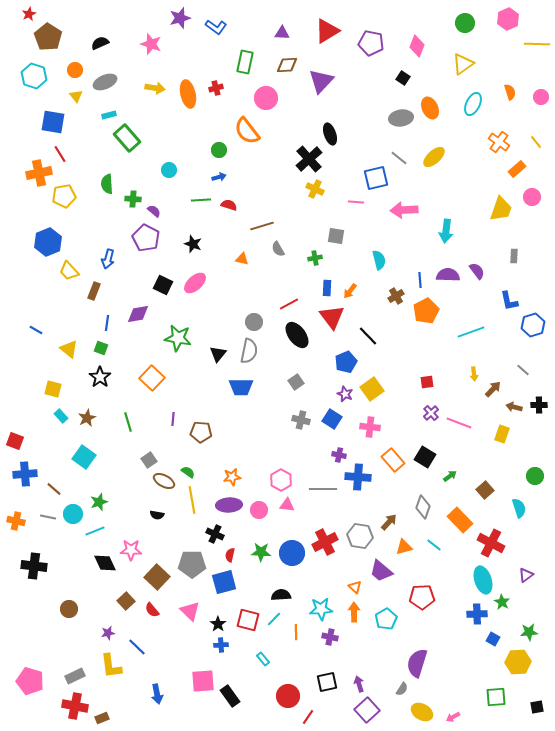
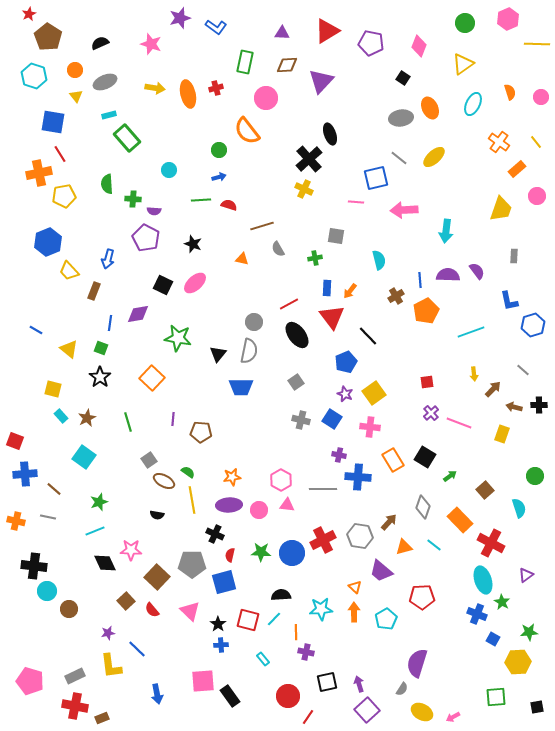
pink diamond at (417, 46): moved 2 px right
yellow cross at (315, 189): moved 11 px left
pink circle at (532, 197): moved 5 px right, 1 px up
purple semicircle at (154, 211): rotated 144 degrees clockwise
blue line at (107, 323): moved 3 px right
yellow square at (372, 389): moved 2 px right, 4 px down
orange rectangle at (393, 460): rotated 10 degrees clockwise
cyan circle at (73, 514): moved 26 px left, 77 px down
red cross at (325, 542): moved 2 px left, 2 px up
blue cross at (477, 614): rotated 24 degrees clockwise
purple cross at (330, 637): moved 24 px left, 15 px down
blue line at (137, 647): moved 2 px down
